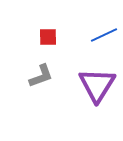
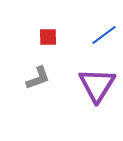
blue line: rotated 12 degrees counterclockwise
gray L-shape: moved 3 px left, 2 px down
